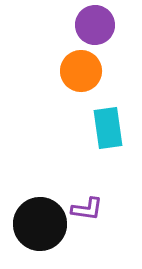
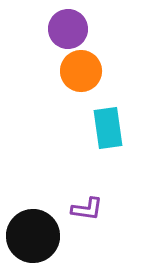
purple circle: moved 27 px left, 4 px down
black circle: moved 7 px left, 12 px down
